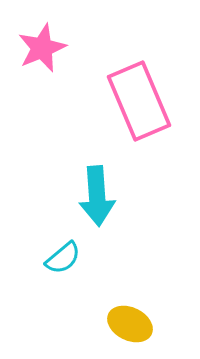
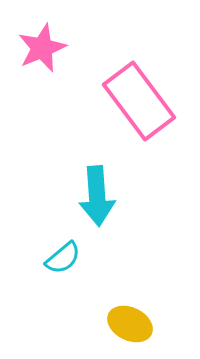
pink rectangle: rotated 14 degrees counterclockwise
